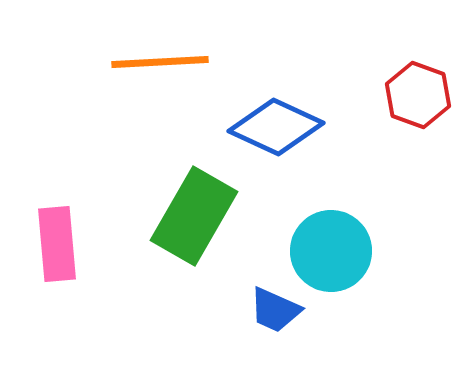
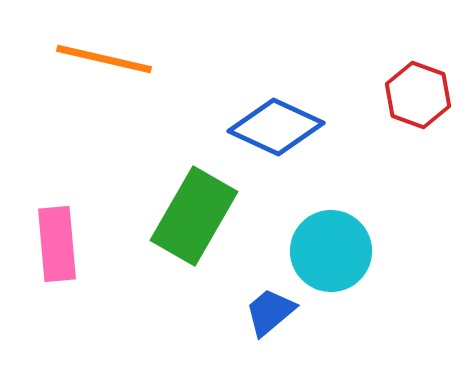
orange line: moved 56 px left, 3 px up; rotated 16 degrees clockwise
blue trapezoid: moved 5 px left, 2 px down; rotated 116 degrees clockwise
